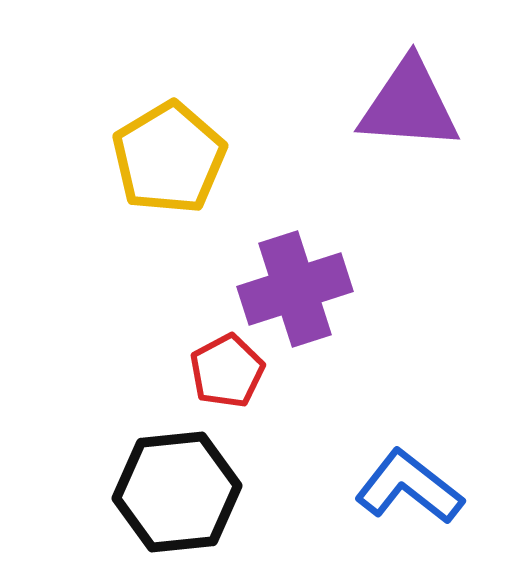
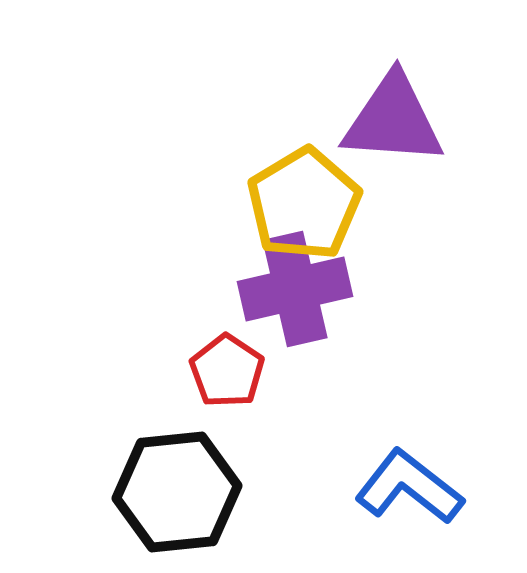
purple triangle: moved 16 px left, 15 px down
yellow pentagon: moved 135 px right, 46 px down
purple cross: rotated 5 degrees clockwise
red pentagon: rotated 10 degrees counterclockwise
